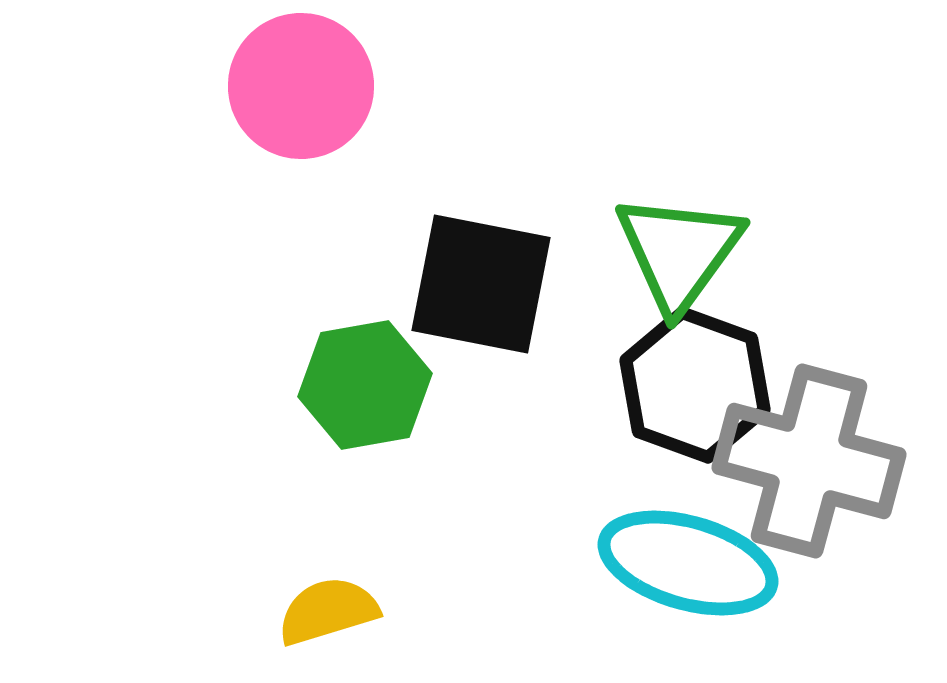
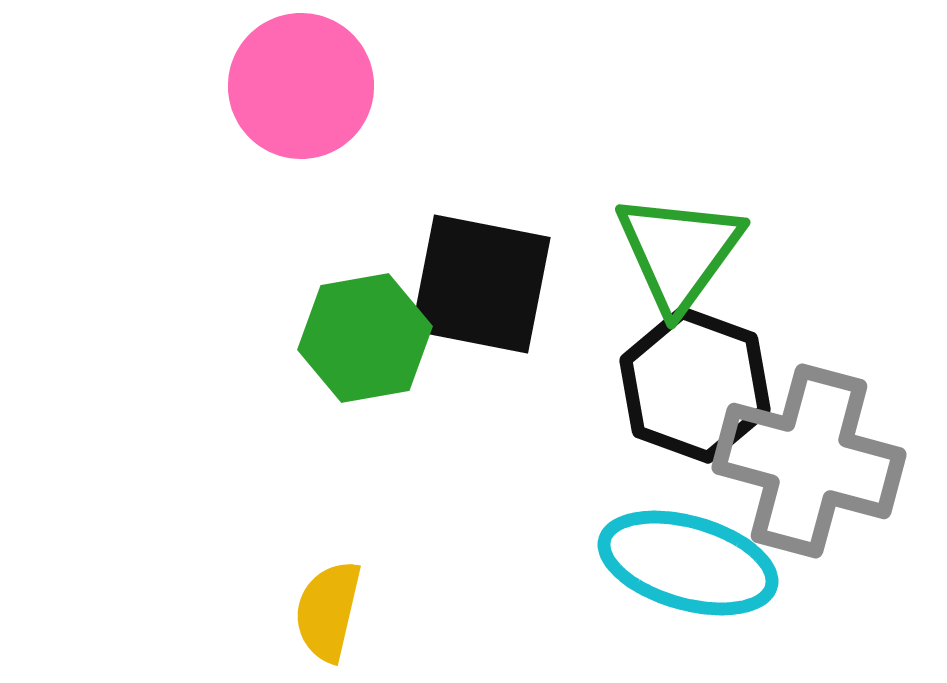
green hexagon: moved 47 px up
yellow semicircle: rotated 60 degrees counterclockwise
